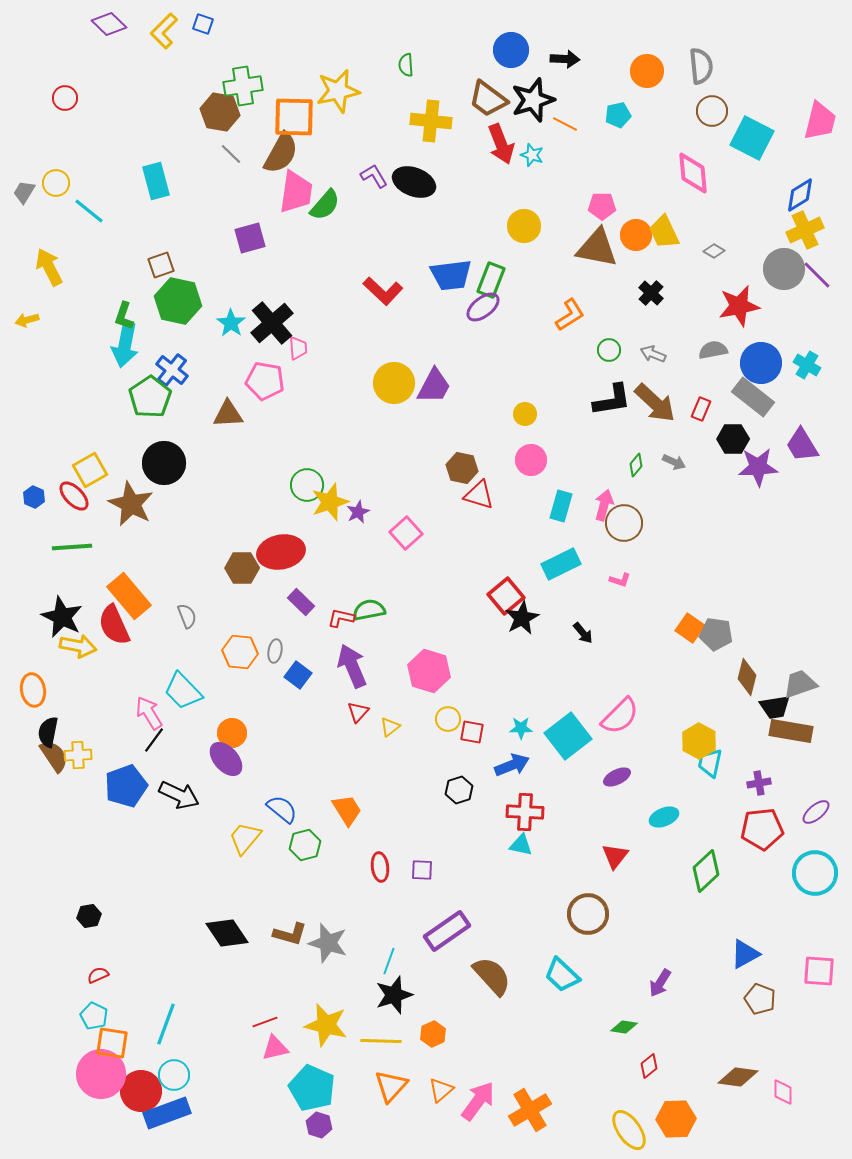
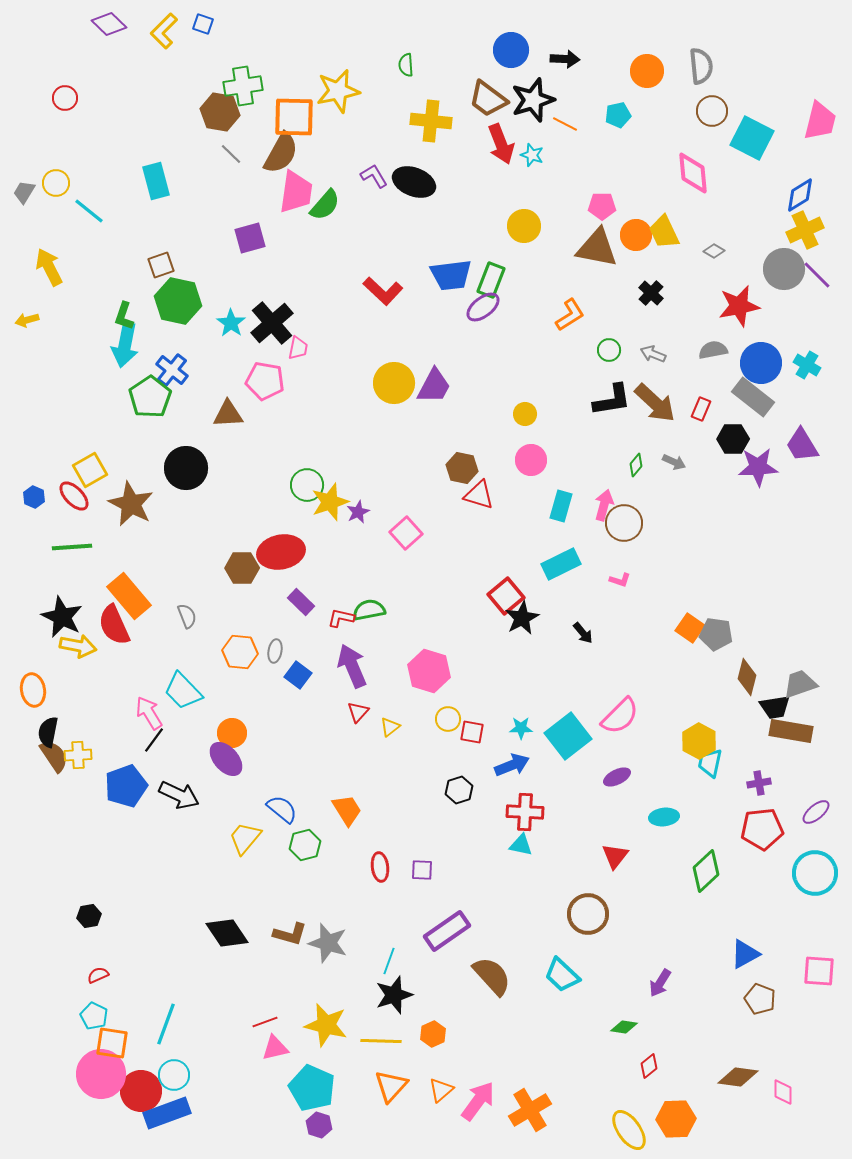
pink trapezoid at (298, 348): rotated 15 degrees clockwise
black circle at (164, 463): moved 22 px right, 5 px down
cyan ellipse at (664, 817): rotated 16 degrees clockwise
